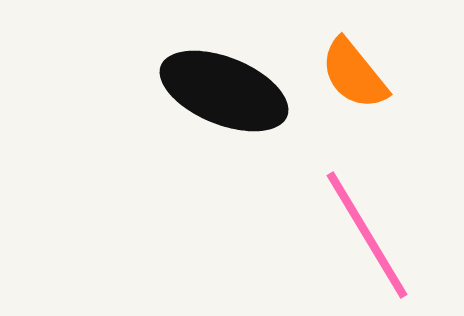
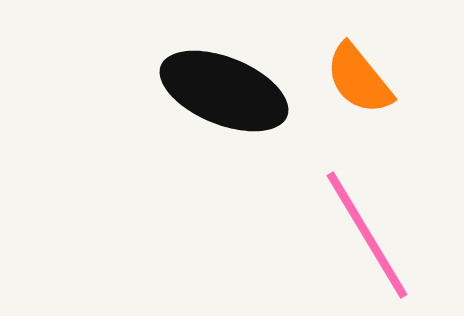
orange semicircle: moved 5 px right, 5 px down
